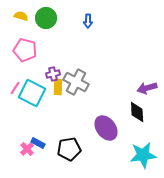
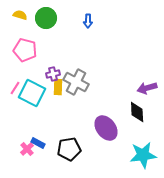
yellow semicircle: moved 1 px left, 1 px up
